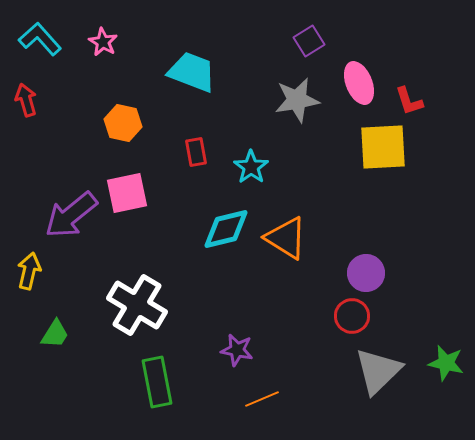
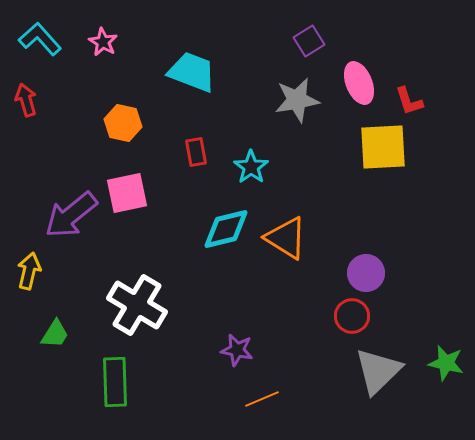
green rectangle: moved 42 px left; rotated 9 degrees clockwise
